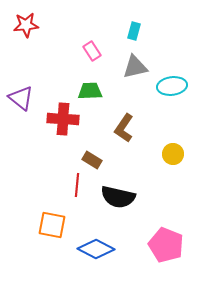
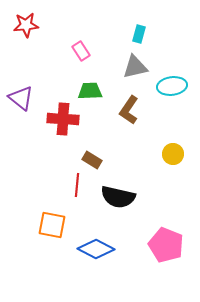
cyan rectangle: moved 5 px right, 3 px down
pink rectangle: moved 11 px left
brown L-shape: moved 5 px right, 18 px up
